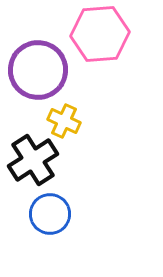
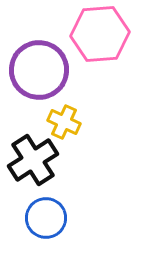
purple circle: moved 1 px right
yellow cross: moved 1 px down
blue circle: moved 4 px left, 4 px down
